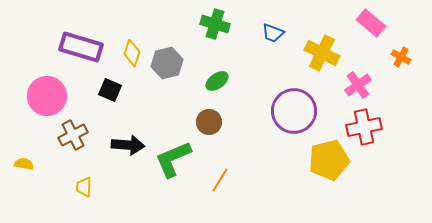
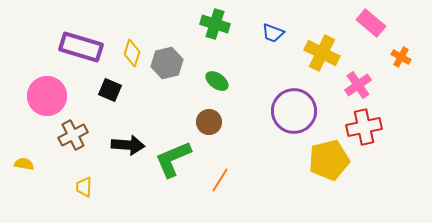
green ellipse: rotated 70 degrees clockwise
